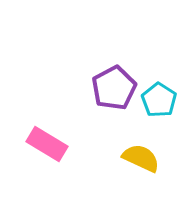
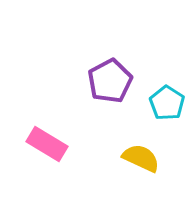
purple pentagon: moved 4 px left, 7 px up
cyan pentagon: moved 8 px right, 3 px down
